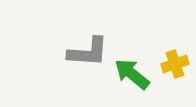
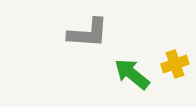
gray L-shape: moved 19 px up
